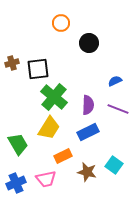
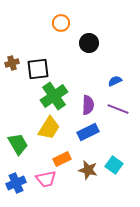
green cross: moved 1 px up; rotated 16 degrees clockwise
orange rectangle: moved 1 px left, 3 px down
brown star: moved 1 px right, 2 px up
